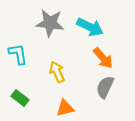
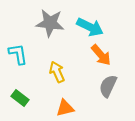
orange arrow: moved 2 px left, 3 px up
gray semicircle: moved 3 px right, 1 px up
